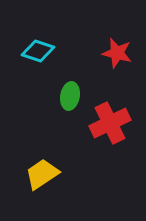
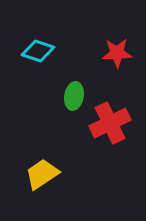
red star: rotated 16 degrees counterclockwise
green ellipse: moved 4 px right
